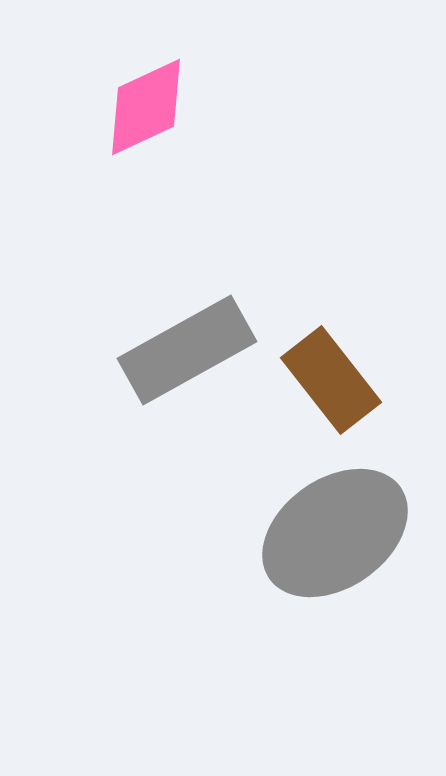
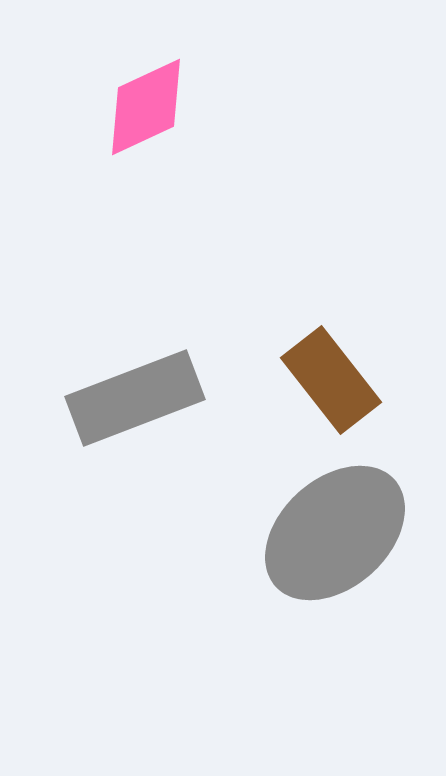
gray rectangle: moved 52 px left, 48 px down; rotated 8 degrees clockwise
gray ellipse: rotated 7 degrees counterclockwise
